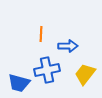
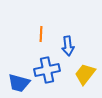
blue arrow: rotated 84 degrees clockwise
